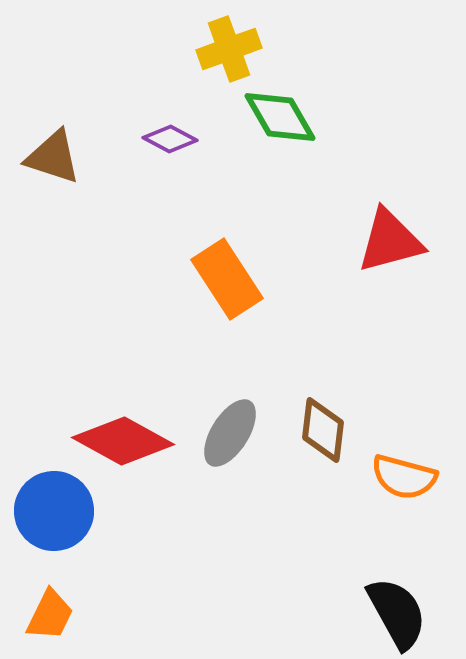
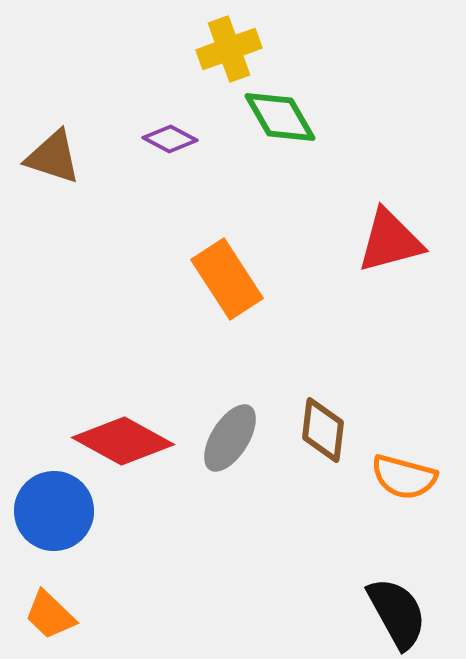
gray ellipse: moved 5 px down
orange trapezoid: rotated 108 degrees clockwise
